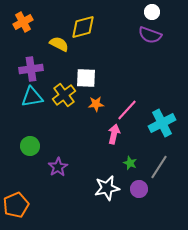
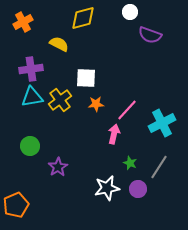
white circle: moved 22 px left
yellow diamond: moved 9 px up
yellow cross: moved 4 px left, 5 px down
purple circle: moved 1 px left
